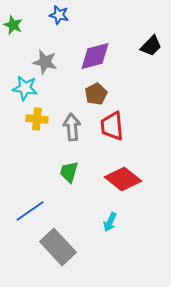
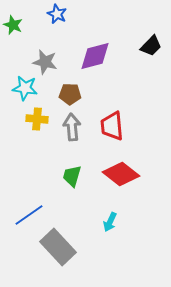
blue star: moved 2 px left, 1 px up; rotated 12 degrees clockwise
brown pentagon: moved 26 px left; rotated 30 degrees clockwise
green trapezoid: moved 3 px right, 4 px down
red diamond: moved 2 px left, 5 px up
blue line: moved 1 px left, 4 px down
